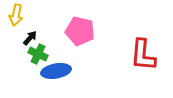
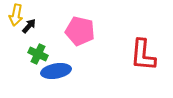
black arrow: moved 1 px left, 12 px up
